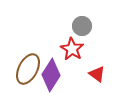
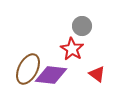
purple diamond: rotated 64 degrees clockwise
